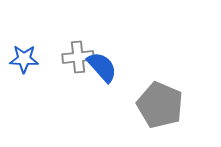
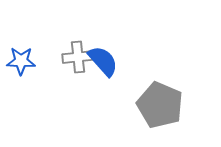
blue star: moved 3 px left, 2 px down
blue semicircle: moved 1 px right, 6 px up
